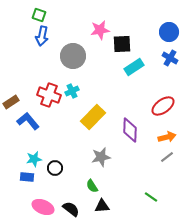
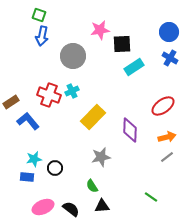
pink ellipse: rotated 45 degrees counterclockwise
